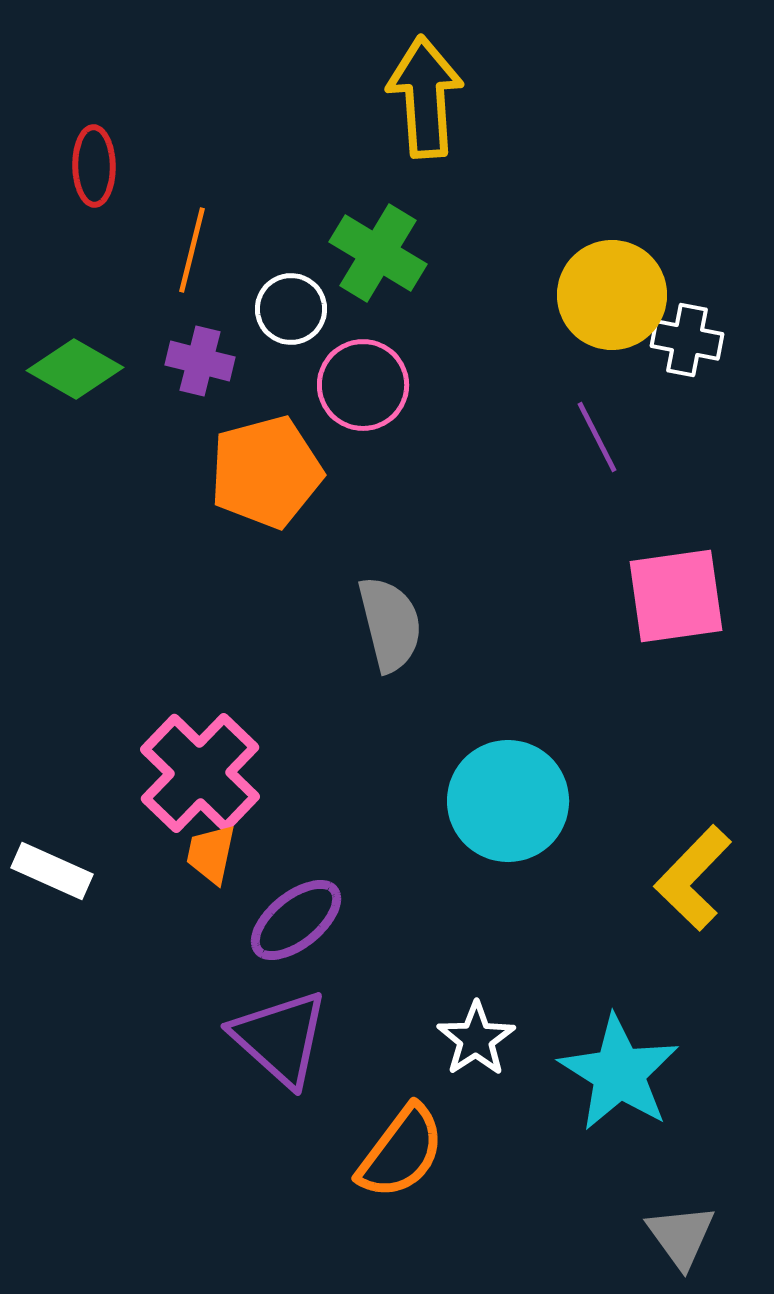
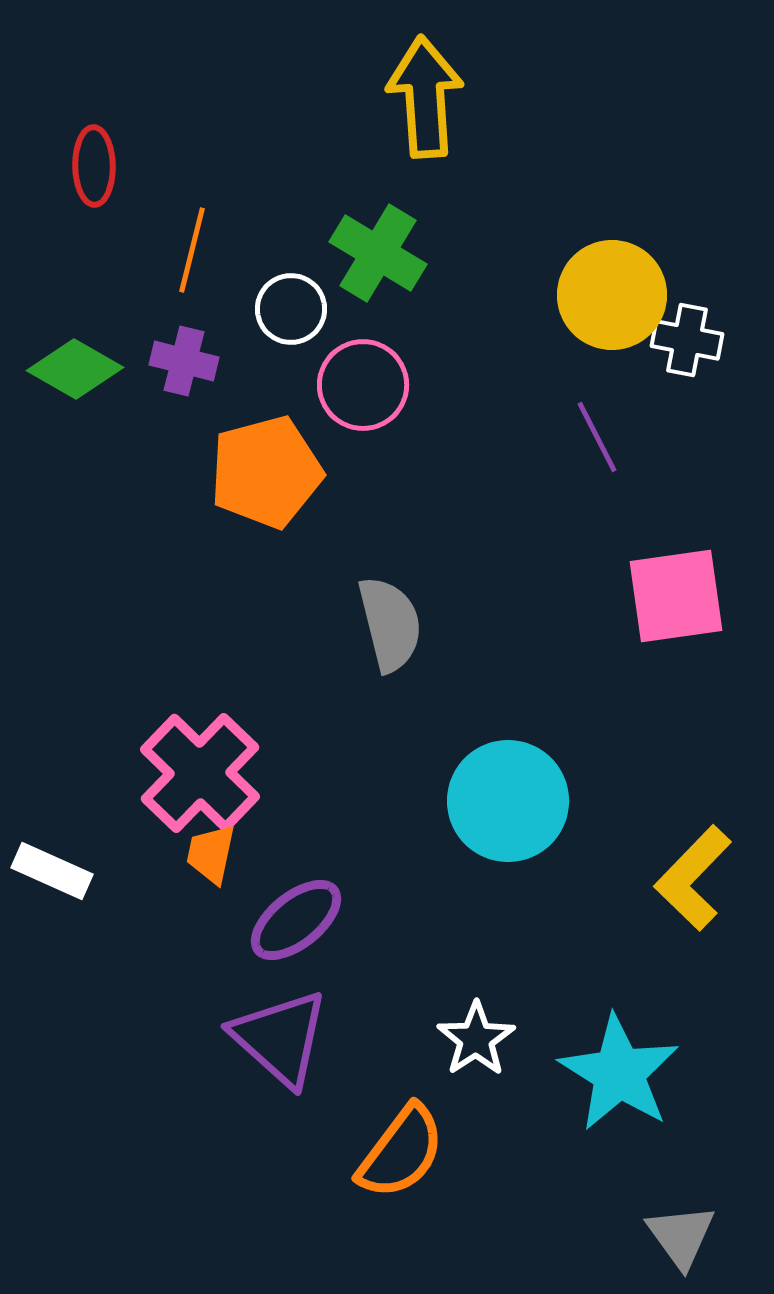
purple cross: moved 16 px left
